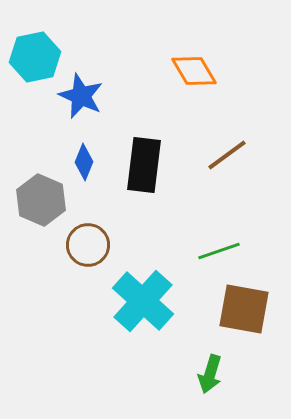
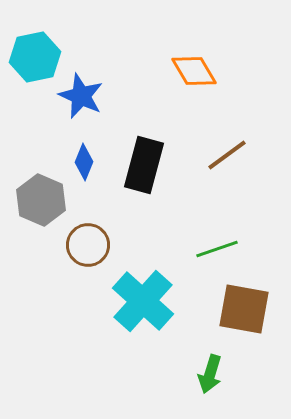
black rectangle: rotated 8 degrees clockwise
green line: moved 2 px left, 2 px up
